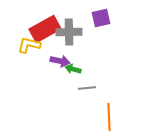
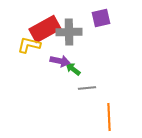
green arrow: rotated 21 degrees clockwise
